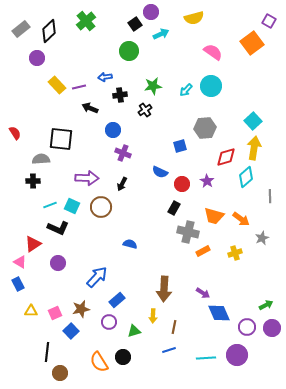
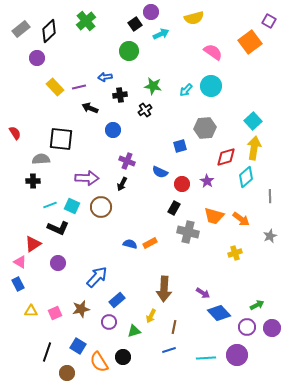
orange square at (252, 43): moved 2 px left, 1 px up
yellow rectangle at (57, 85): moved 2 px left, 2 px down
green star at (153, 86): rotated 18 degrees clockwise
purple cross at (123, 153): moved 4 px right, 8 px down
gray star at (262, 238): moved 8 px right, 2 px up
orange rectangle at (203, 251): moved 53 px left, 8 px up
green arrow at (266, 305): moved 9 px left
blue diamond at (219, 313): rotated 20 degrees counterclockwise
yellow arrow at (153, 316): moved 2 px left; rotated 24 degrees clockwise
blue square at (71, 331): moved 7 px right, 15 px down; rotated 14 degrees counterclockwise
black line at (47, 352): rotated 12 degrees clockwise
brown circle at (60, 373): moved 7 px right
